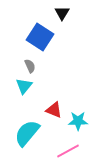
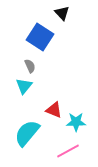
black triangle: rotated 14 degrees counterclockwise
cyan star: moved 2 px left, 1 px down
